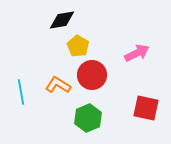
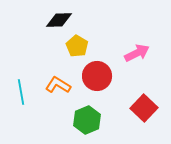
black diamond: moved 3 px left; rotated 8 degrees clockwise
yellow pentagon: moved 1 px left
red circle: moved 5 px right, 1 px down
red square: moved 2 px left; rotated 32 degrees clockwise
green hexagon: moved 1 px left, 2 px down
